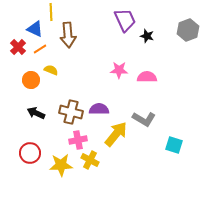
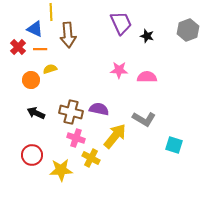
purple trapezoid: moved 4 px left, 3 px down
orange line: rotated 32 degrees clockwise
yellow semicircle: moved 1 px left, 1 px up; rotated 40 degrees counterclockwise
purple semicircle: rotated 12 degrees clockwise
yellow arrow: moved 1 px left, 2 px down
pink cross: moved 2 px left, 2 px up; rotated 30 degrees clockwise
red circle: moved 2 px right, 2 px down
yellow cross: moved 1 px right, 2 px up
yellow star: moved 5 px down
